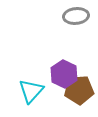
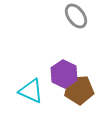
gray ellipse: rotated 60 degrees clockwise
cyan triangle: rotated 48 degrees counterclockwise
